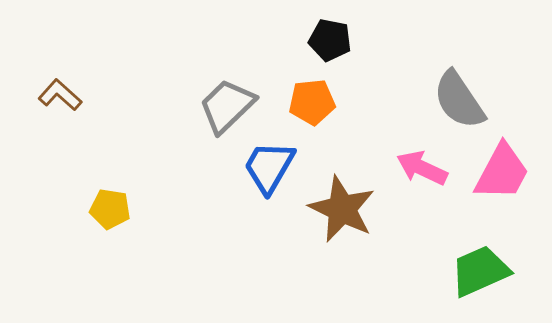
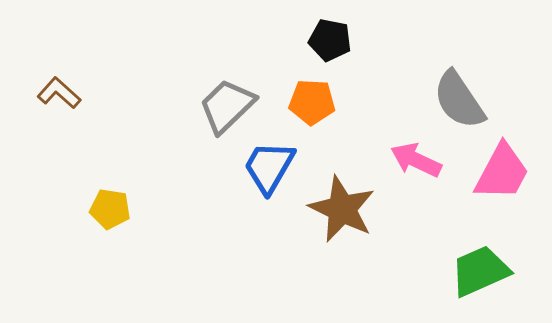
brown L-shape: moved 1 px left, 2 px up
orange pentagon: rotated 9 degrees clockwise
pink arrow: moved 6 px left, 8 px up
